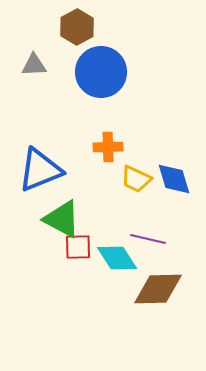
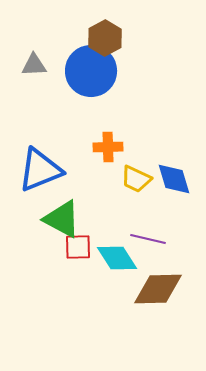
brown hexagon: moved 28 px right, 11 px down
blue circle: moved 10 px left, 1 px up
